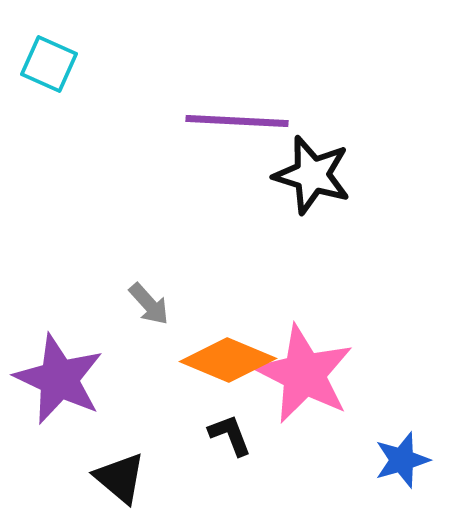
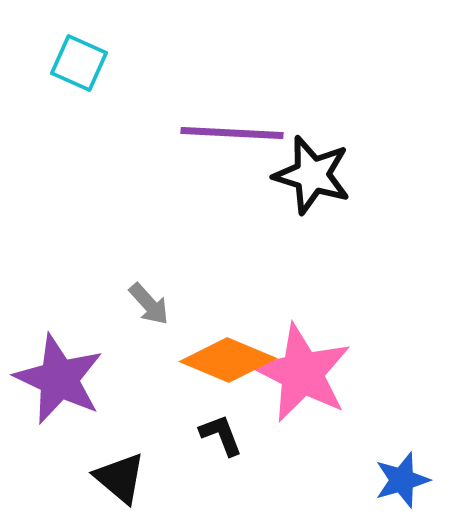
cyan square: moved 30 px right, 1 px up
purple line: moved 5 px left, 12 px down
pink star: moved 2 px left, 1 px up
black L-shape: moved 9 px left
blue star: moved 20 px down
